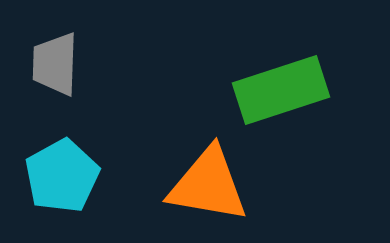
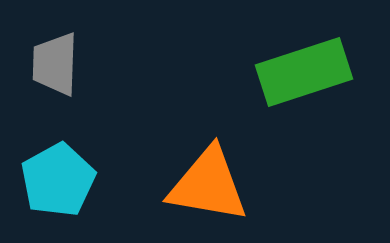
green rectangle: moved 23 px right, 18 px up
cyan pentagon: moved 4 px left, 4 px down
